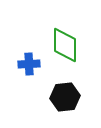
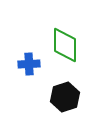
black hexagon: rotated 12 degrees counterclockwise
